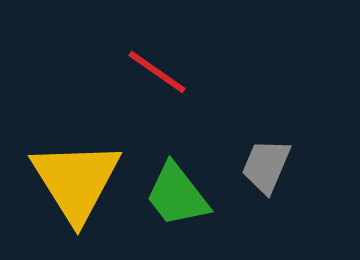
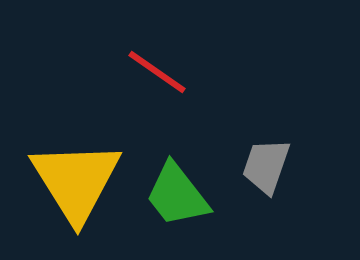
gray trapezoid: rotated 4 degrees counterclockwise
